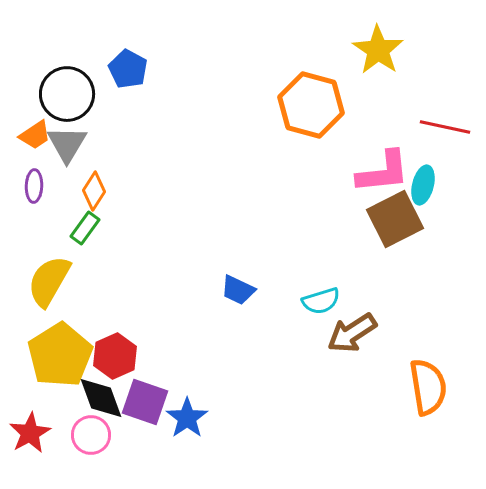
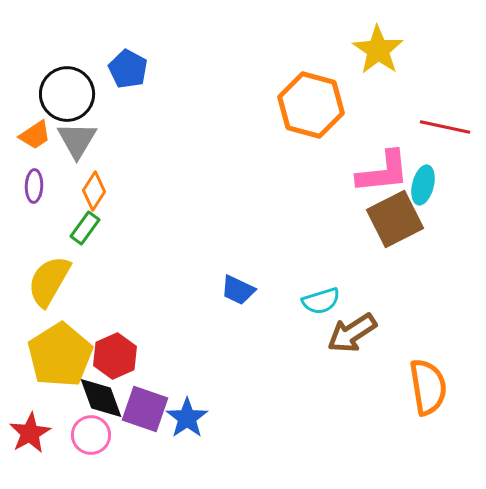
gray triangle: moved 10 px right, 4 px up
purple square: moved 7 px down
